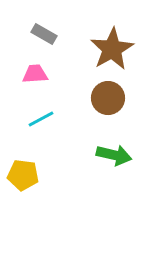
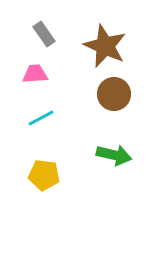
gray rectangle: rotated 25 degrees clockwise
brown star: moved 7 px left, 3 px up; rotated 18 degrees counterclockwise
brown circle: moved 6 px right, 4 px up
cyan line: moved 1 px up
yellow pentagon: moved 21 px right
